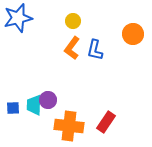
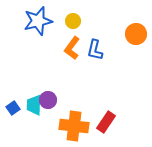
blue star: moved 20 px right, 3 px down
orange circle: moved 3 px right
blue square: rotated 32 degrees counterclockwise
orange cross: moved 5 px right
